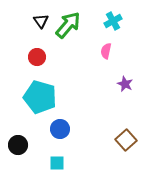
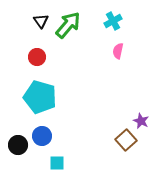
pink semicircle: moved 12 px right
purple star: moved 16 px right, 37 px down
blue circle: moved 18 px left, 7 px down
